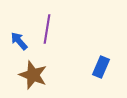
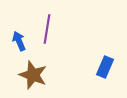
blue arrow: rotated 18 degrees clockwise
blue rectangle: moved 4 px right
